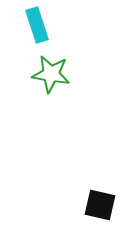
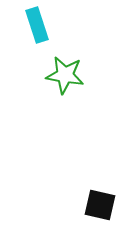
green star: moved 14 px right, 1 px down
